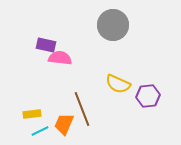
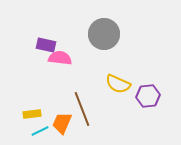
gray circle: moved 9 px left, 9 px down
orange trapezoid: moved 2 px left, 1 px up
